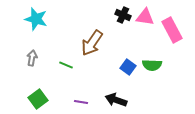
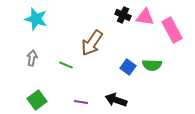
green square: moved 1 px left, 1 px down
